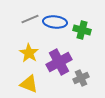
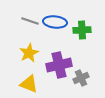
gray line: moved 2 px down; rotated 42 degrees clockwise
green cross: rotated 18 degrees counterclockwise
yellow star: rotated 12 degrees clockwise
purple cross: moved 3 px down; rotated 15 degrees clockwise
